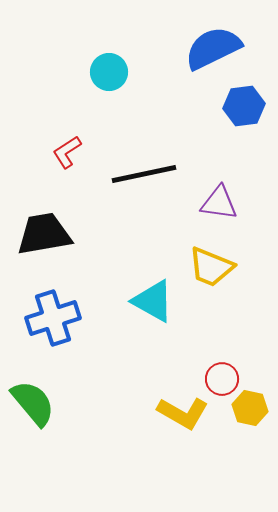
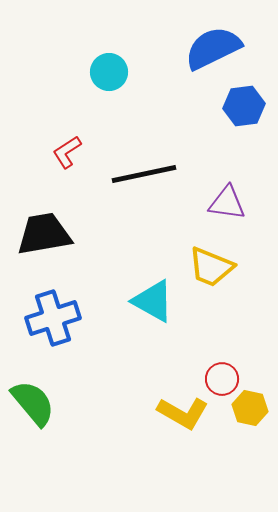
purple triangle: moved 8 px right
